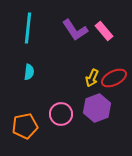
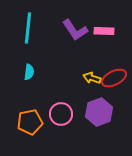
pink rectangle: rotated 48 degrees counterclockwise
yellow arrow: rotated 84 degrees clockwise
purple hexagon: moved 2 px right, 4 px down
orange pentagon: moved 5 px right, 4 px up
